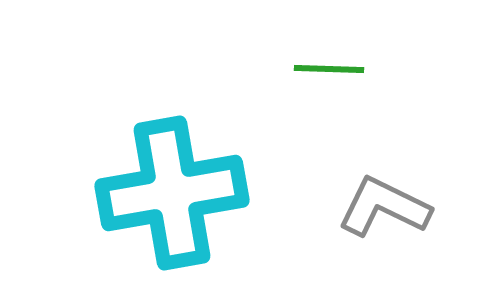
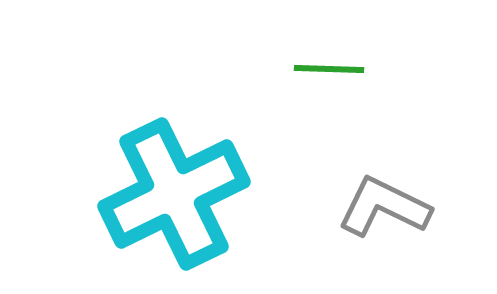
cyan cross: moved 2 px right, 1 px down; rotated 16 degrees counterclockwise
